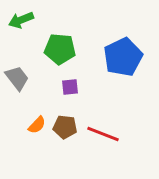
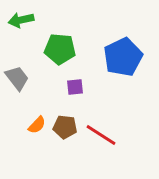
green arrow: rotated 10 degrees clockwise
purple square: moved 5 px right
red line: moved 2 px left, 1 px down; rotated 12 degrees clockwise
